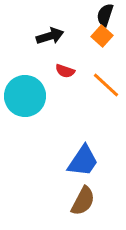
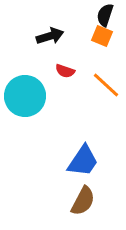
orange square: rotated 20 degrees counterclockwise
